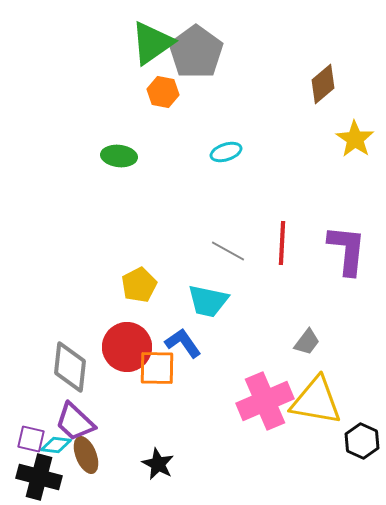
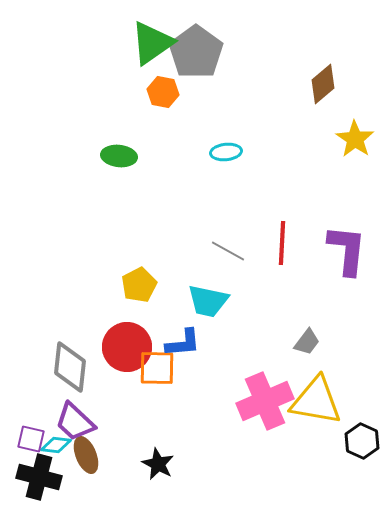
cyan ellipse: rotated 12 degrees clockwise
blue L-shape: rotated 120 degrees clockwise
